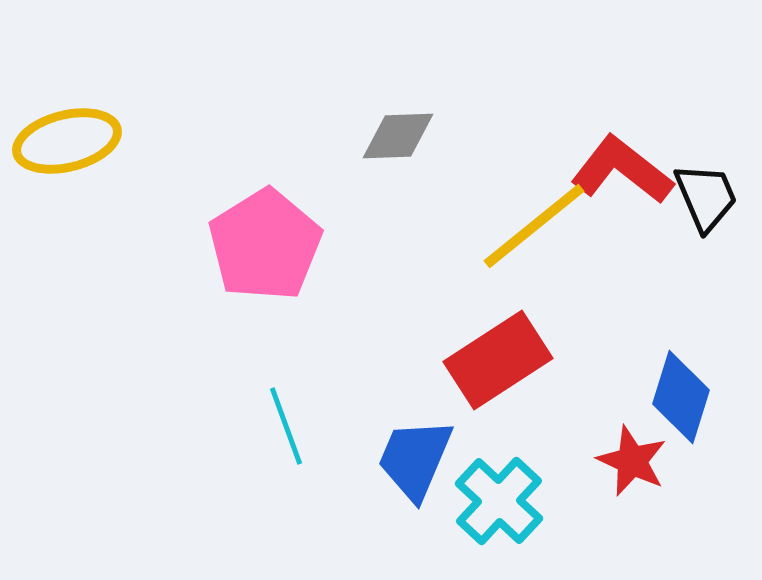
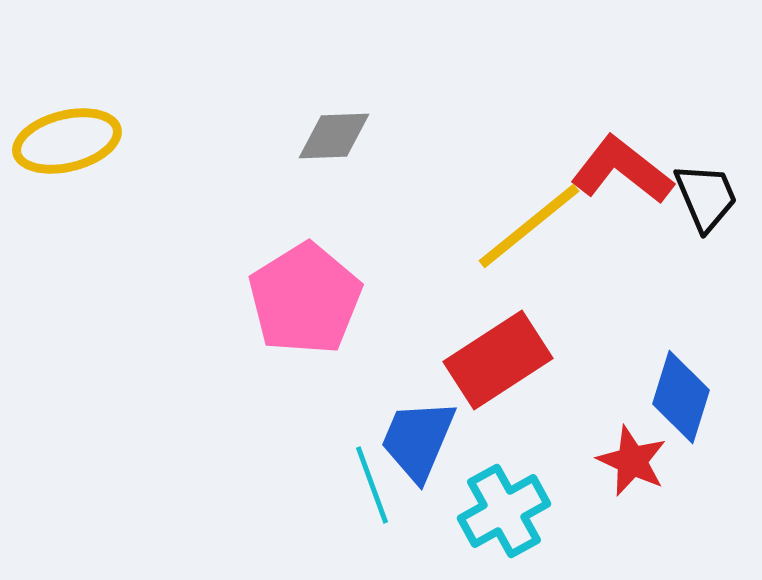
gray diamond: moved 64 px left
yellow line: moved 5 px left
pink pentagon: moved 40 px right, 54 px down
cyan line: moved 86 px right, 59 px down
blue trapezoid: moved 3 px right, 19 px up
cyan cross: moved 5 px right, 10 px down; rotated 18 degrees clockwise
